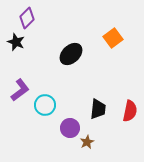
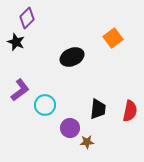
black ellipse: moved 1 px right, 3 px down; rotated 20 degrees clockwise
brown star: rotated 24 degrees clockwise
